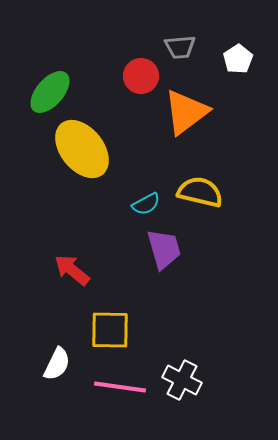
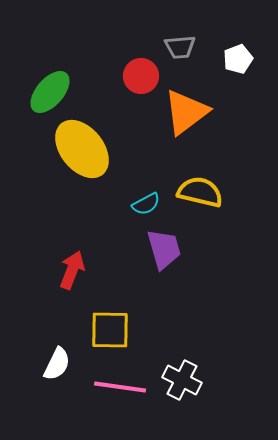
white pentagon: rotated 12 degrees clockwise
red arrow: rotated 72 degrees clockwise
